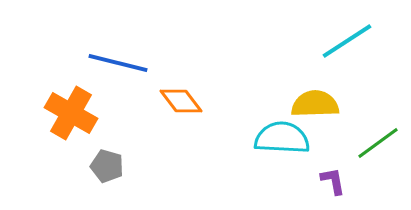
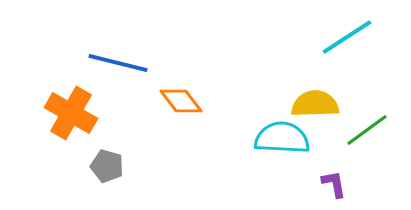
cyan line: moved 4 px up
green line: moved 11 px left, 13 px up
purple L-shape: moved 1 px right, 3 px down
